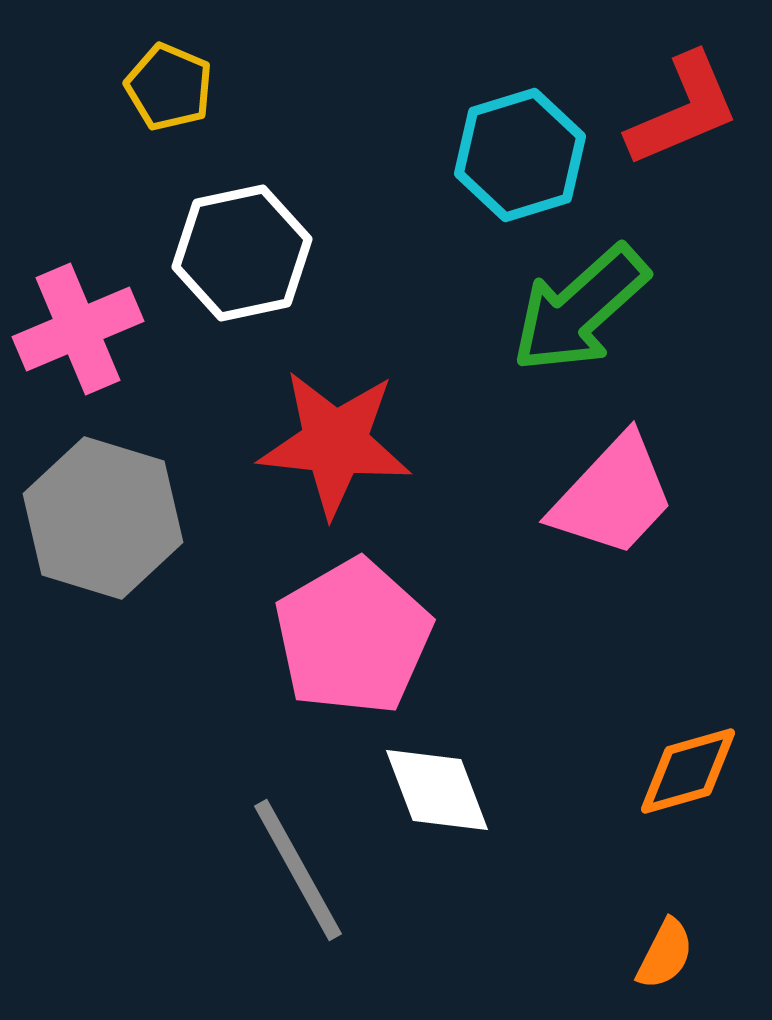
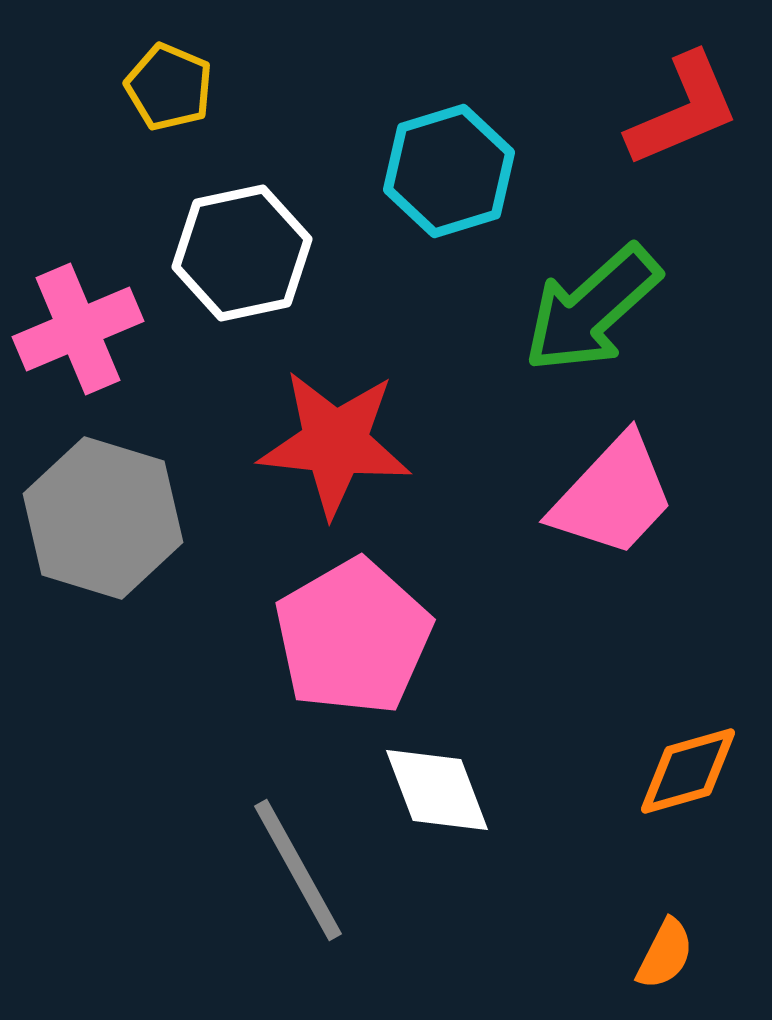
cyan hexagon: moved 71 px left, 16 px down
green arrow: moved 12 px right
